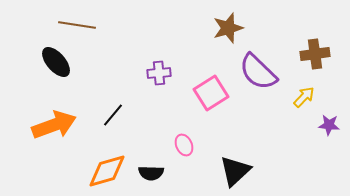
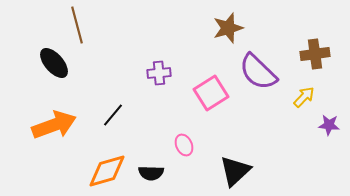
brown line: rotated 66 degrees clockwise
black ellipse: moved 2 px left, 1 px down
